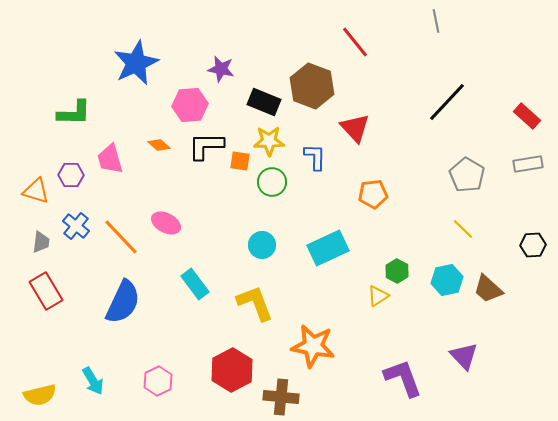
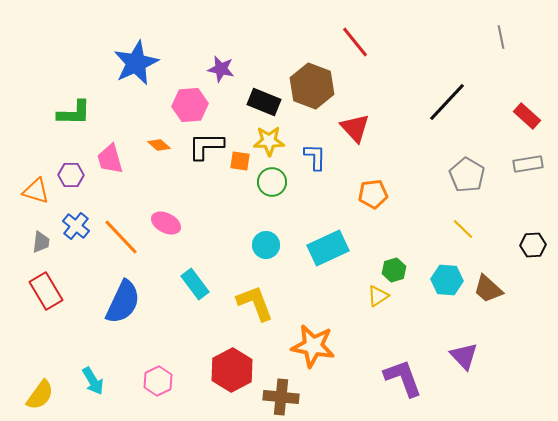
gray line at (436, 21): moved 65 px right, 16 px down
cyan circle at (262, 245): moved 4 px right
green hexagon at (397, 271): moved 3 px left, 1 px up; rotated 15 degrees clockwise
cyan hexagon at (447, 280): rotated 16 degrees clockwise
yellow semicircle at (40, 395): rotated 40 degrees counterclockwise
